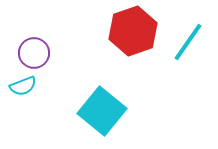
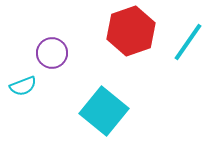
red hexagon: moved 2 px left
purple circle: moved 18 px right
cyan square: moved 2 px right
